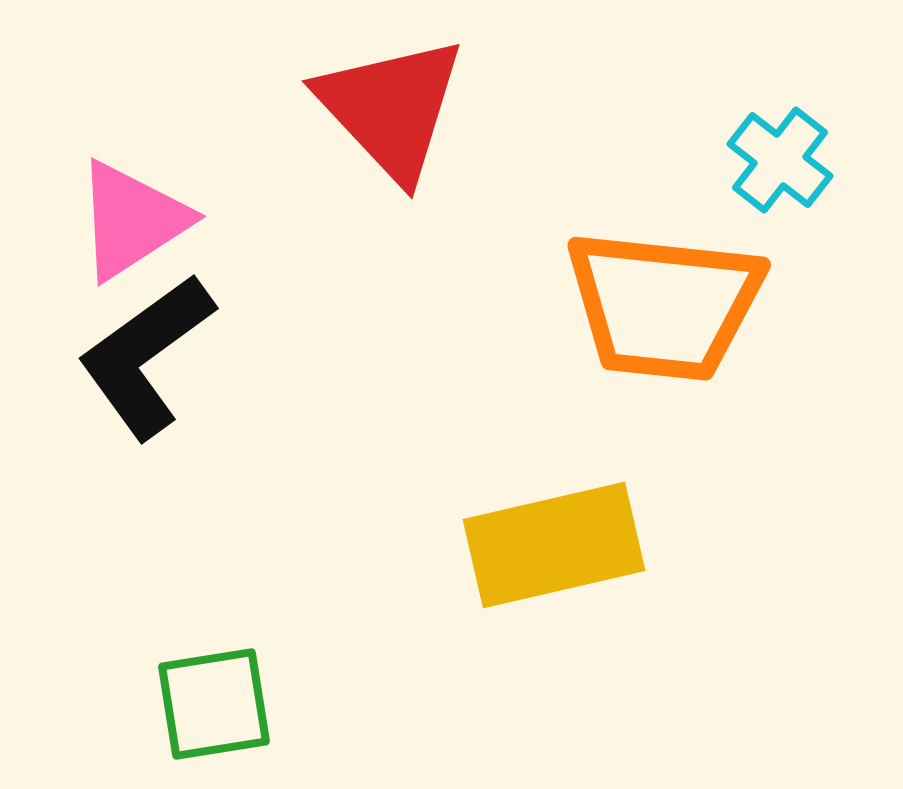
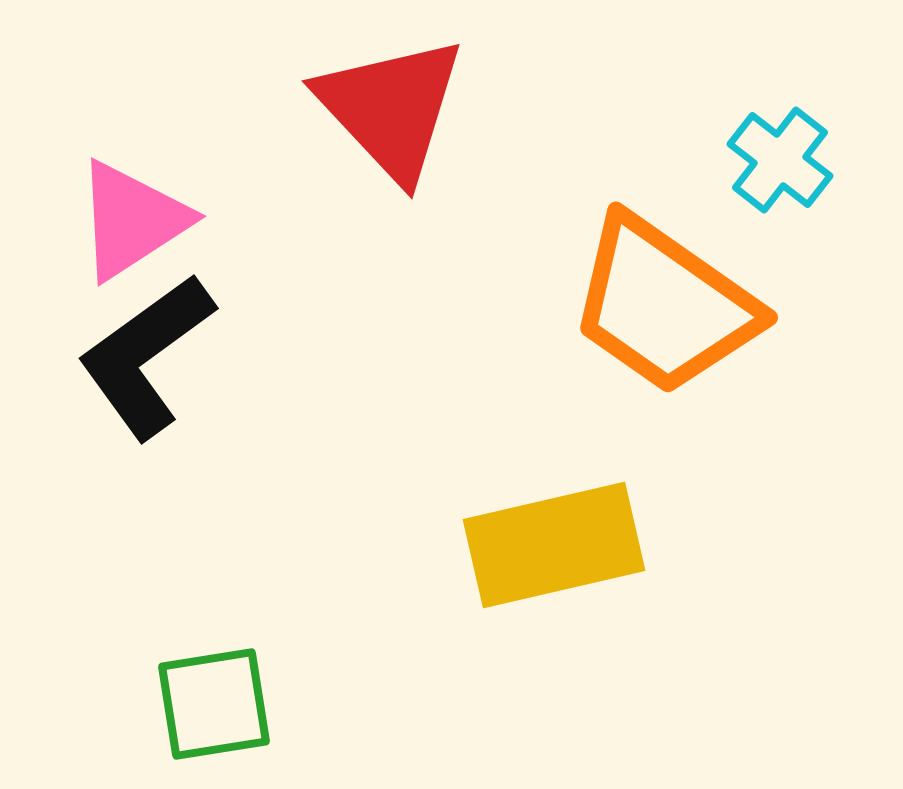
orange trapezoid: rotated 29 degrees clockwise
